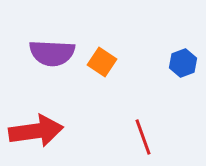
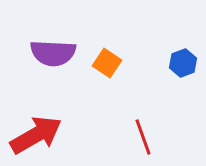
purple semicircle: moved 1 px right
orange square: moved 5 px right, 1 px down
red arrow: moved 4 px down; rotated 22 degrees counterclockwise
